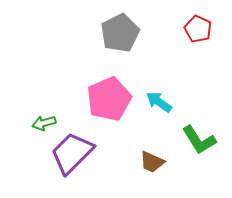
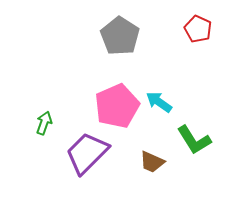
gray pentagon: moved 3 px down; rotated 12 degrees counterclockwise
pink pentagon: moved 8 px right, 7 px down
green arrow: rotated 125 degrees clockwise
green L-shape: moved 5 px left
purple trapezoid: moved 15 px right
